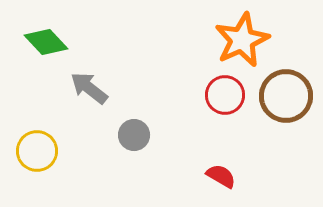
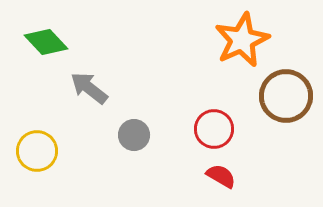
red circle: moved 11 px left, 34 px down
